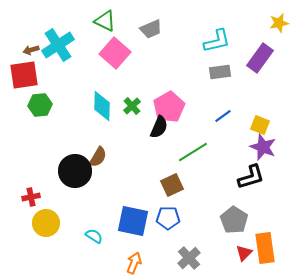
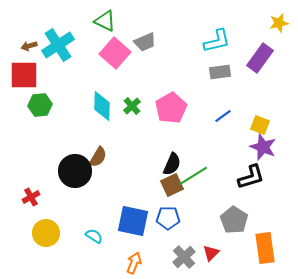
gray trapezoid: moved 6 px left, 13 px down
brown arrow: moved 2 px left, 4 px up
red square: rotated 8 degrees clockwise
pink pentagon: moved 2 px right, 1 px down
black semicircle: moved 13 px right, 37 px down
green line: moved 24 px down
red cross: rotated 18 degrees counterclockwise
yellow circle: moved 10 px down
red triangle: moved 33 px left
gray cross: moved 5 px left, 1 px up
